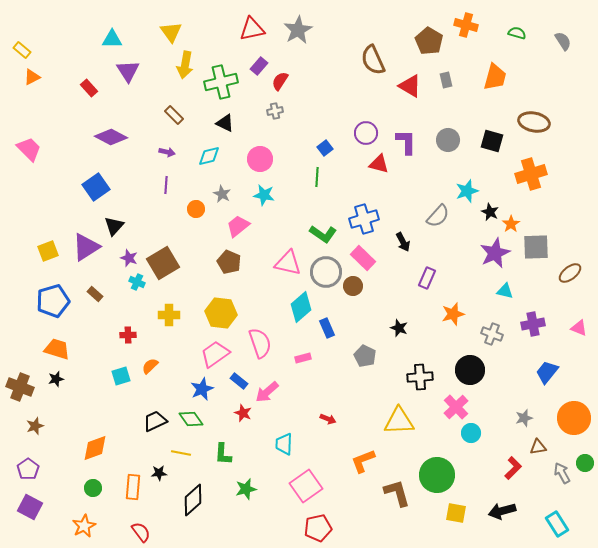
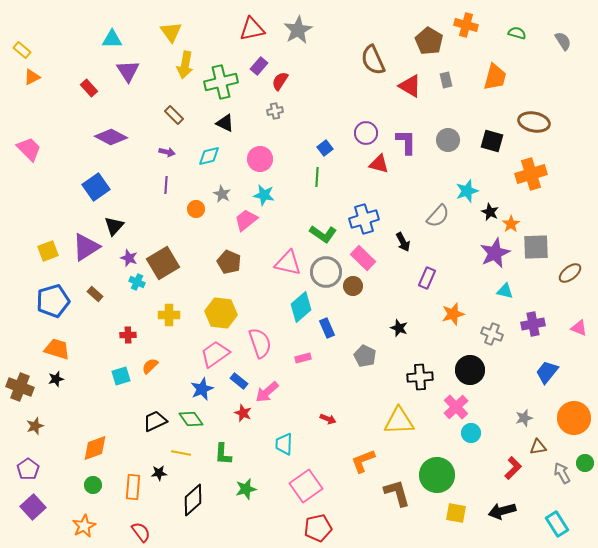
pink trapezoid at (238, 226): moved 8 px right, 6 px up
green circle at (93, 488): moved 3 px up
purple square at (30, 507): moved 3 px right; rotated 20 degrees clockwise
